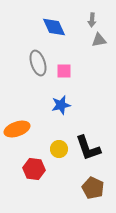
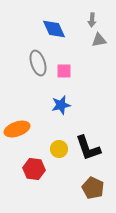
blue diamond: moved 2 px down
